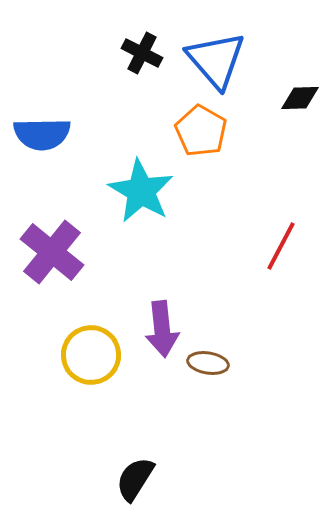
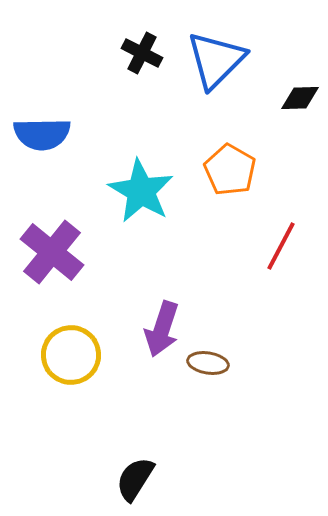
blue triangle: rotated 26 degrees clockwise
orange pentagon: moved 29 px right, 39 px down
purple arrow: rotated 24 degrees clockwise
yellow circle: moved 20 px left
